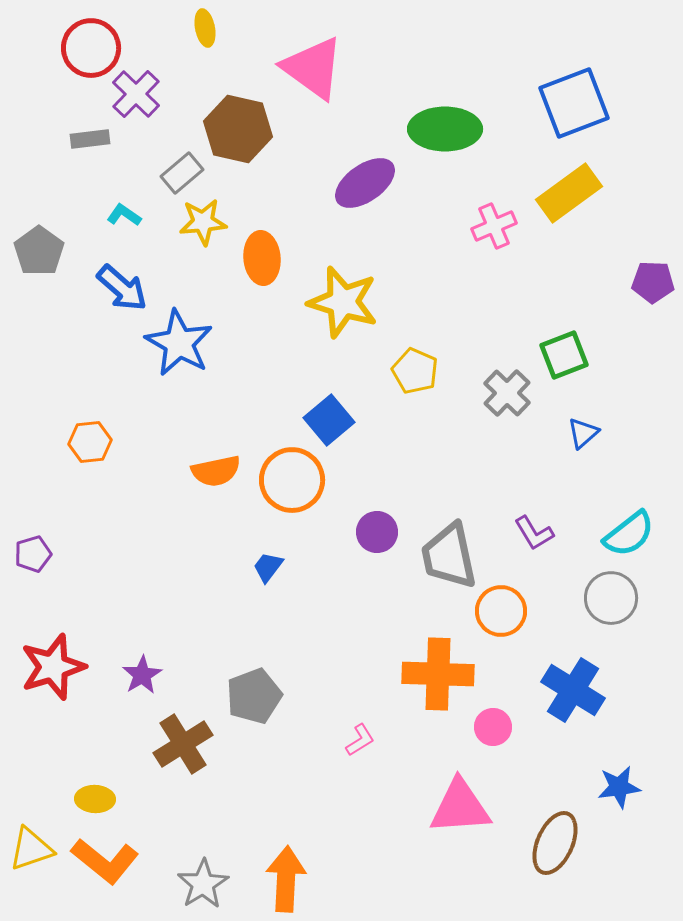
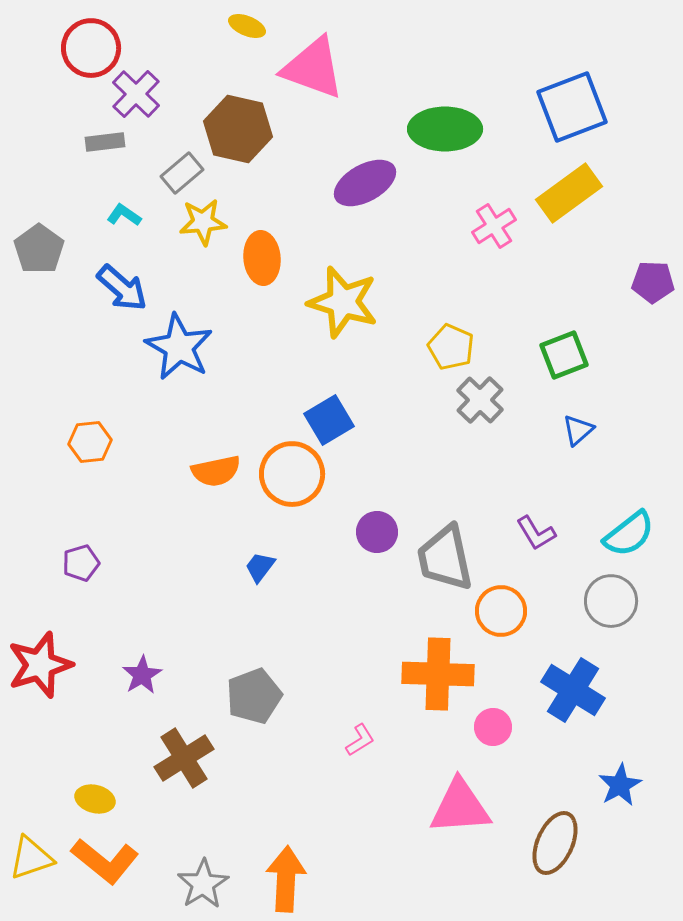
yellow ellipse at (205, 28): moved 42 px right, 2 px up; rotated 57 degrees counterclockwise
pink triangle at (313, 68): rotated 16 degrees counterclockwise
blue square at (574, 103): moved 2 px left, 4 px down
gray rectangle at (90, 139): moved 15 px right, 3 px down
purple ellipse at (365, 183): rotated 6 degrees clockwise
pink cross at (494, 226): rotated 9 degrees counterclockwise
gray pentagon at (39, 251): moved 2 px up
blue star at (179, 343): moved 4 px down
yellow pentagon at (415, 371): moved 36 px right, 24 px up
gray cross at (507, 393): moved 27 px left, 7 px down
blue square at (329, 420): rotated 9 degrees clockwise
blue triangle at (583, 433): moved 5 px left, 3 px up
orange circle at (292, 480): moved 6 px up
purple L-shape at (534, 533): moved 2 px right
purple pentagon at (33, 554): moved 48 px right, 9 px down
gray trapezoid at (449, 556): moved 4 px left, 2 px down
blue trapezoid at (268, 567): moved 8 px left
gray circle at (611, 598): moved 3 px down
red star at (53, 667): moved 13 px left, 2 px up
brown cross at (183, 744): moved 1 px right, 14 px down
blue star at (619, 787): moved 1 px right, 2 px up; rotated 21 degrees counterclockwise
yellow ellipse at (95, 799): rotated 12 degrees clockwise
yellow triangle at (31, 849): moved 9 px down
